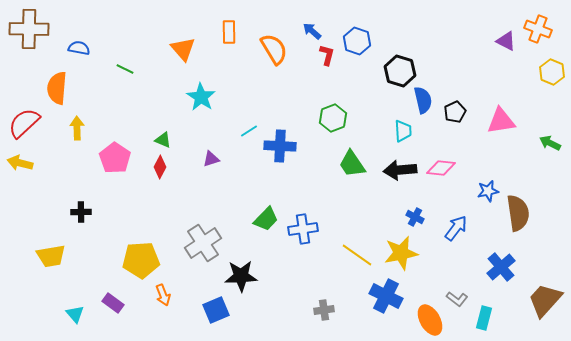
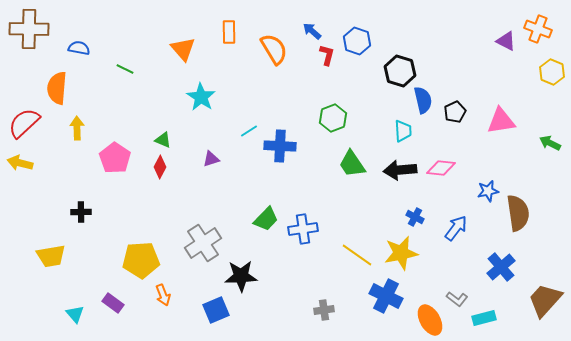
cyan rectangle at (484, 318): rotated 60 degrees clockwise
